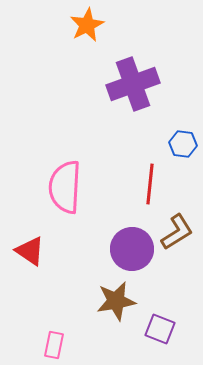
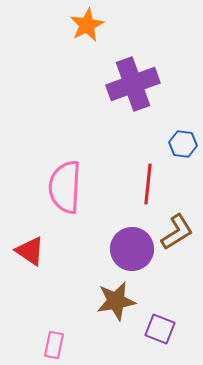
red line: moved 2 px left
